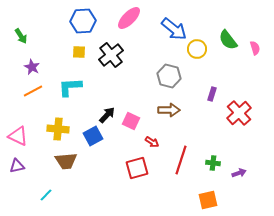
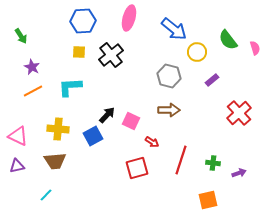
pink ellipse: rotated 30 degrees counterclockwise
yellow circle: moved 3 px down
purple rectangle: moved 14 px up; rotated 32 degrees clockwise
brown trapezoid: moved 11 px left
